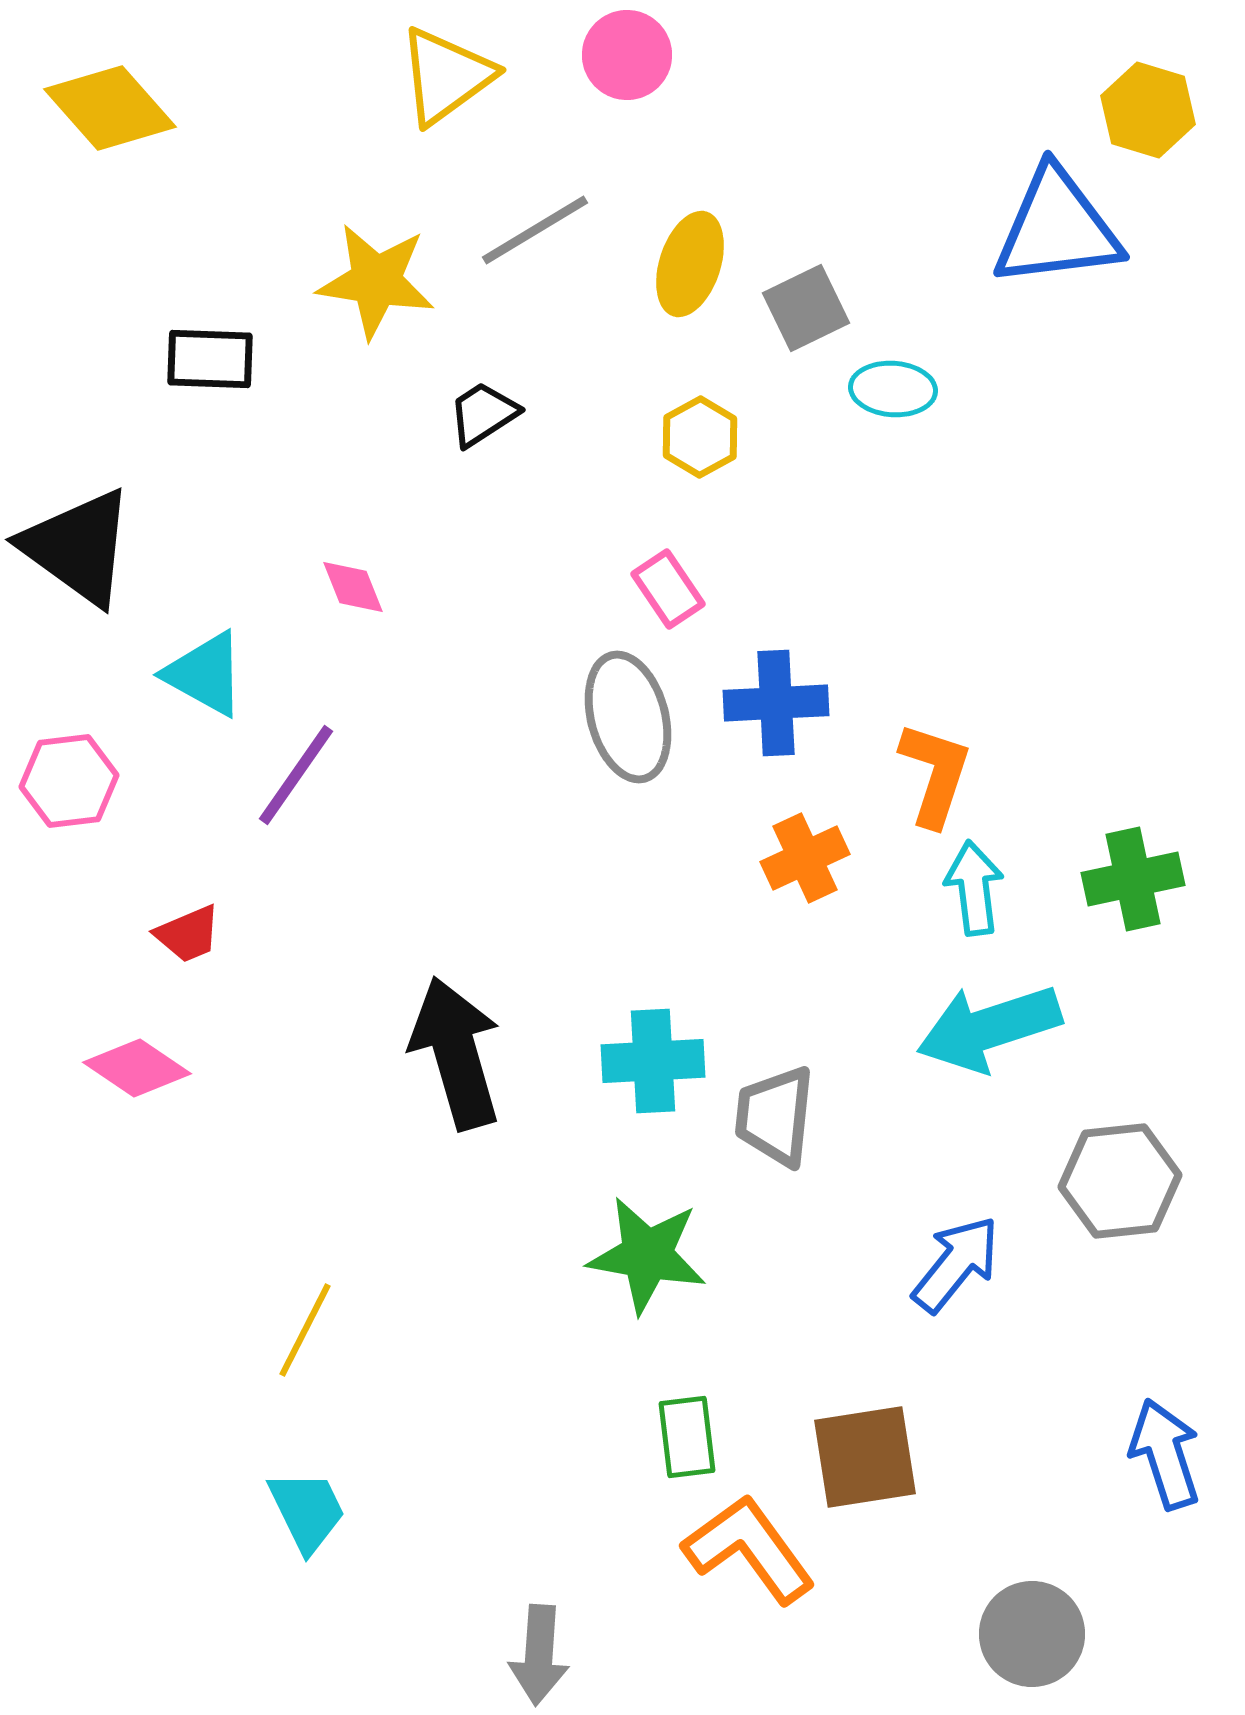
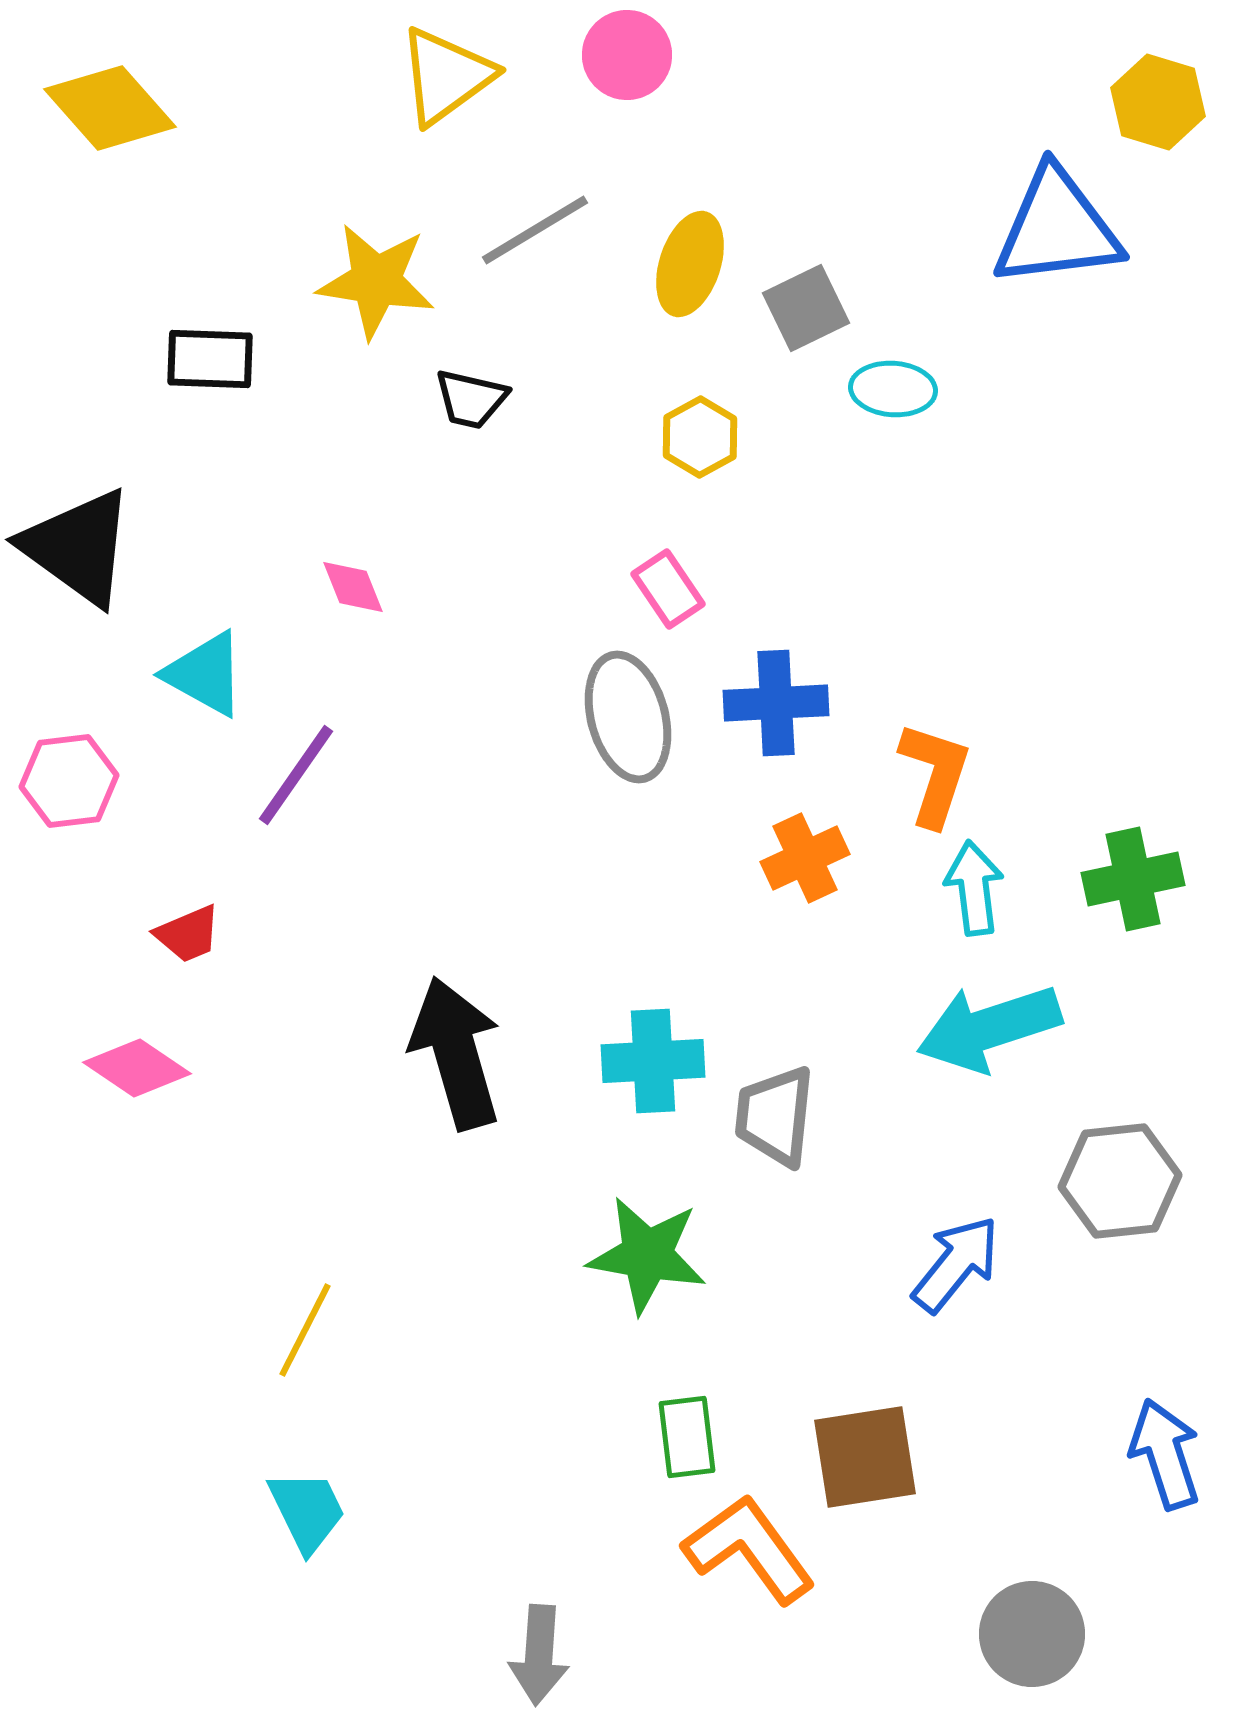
yellow hexagon at (1148, 110): moved 10 px right, 8 px up
black trapezoid at (483, 414): moved 12 px left, 15 px up; rotated 134 degrees counterclockwise
